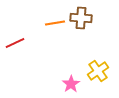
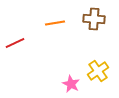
brown cross: moved 13 px right, 1 px down
pink star: rotated 12 degrees counterclockwise
